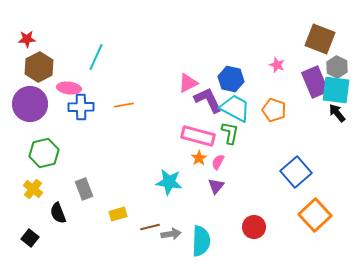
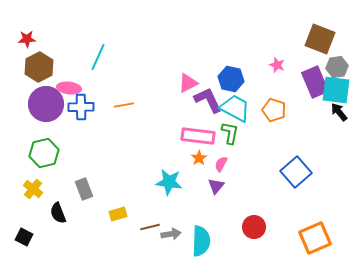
cyan line: moved 2 px right
gray hexagon: rotated 25 degrees clockwise
purple circle: moved 16 px right
black arrow: moved 2 px right, 1 px up
pink rectangle: rotated 8 degrees counterclockwise
pink semicircle: moved 3 px right, 2 px down
orange square: moved 23 px down; rotated 20 degrees clockwise
black square: moved 6 px left, 1 px up; rotated 12 degrees counterclockwise
